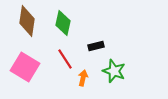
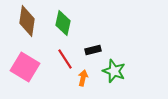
black rectangle: moved 3 px left, 4 px down
